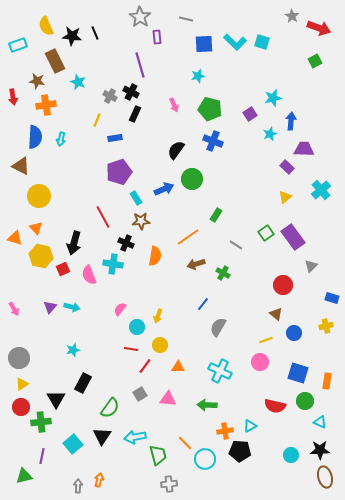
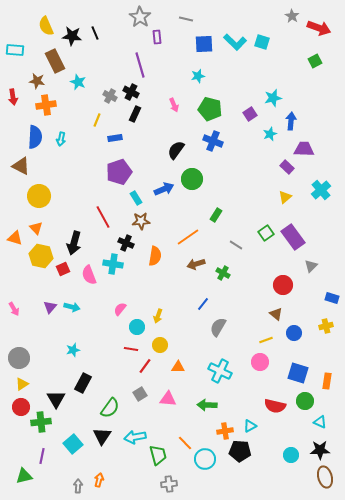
cyan rectangle at (18, 45): moved 3 px left, 5 px down; rotated 24 degrees clockwise
